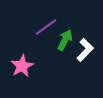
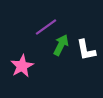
green arrow: moved 4 px left, 5 px down
white L-shape: moved 1 px right; rotated 125 degrees clockwise
